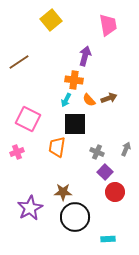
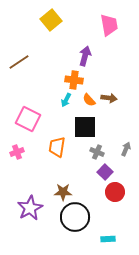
pink trapezoid: moved 1 px right
brown arrow: rotated 28 degrees clockwise
black square: moved 10 px right, 3 px down
